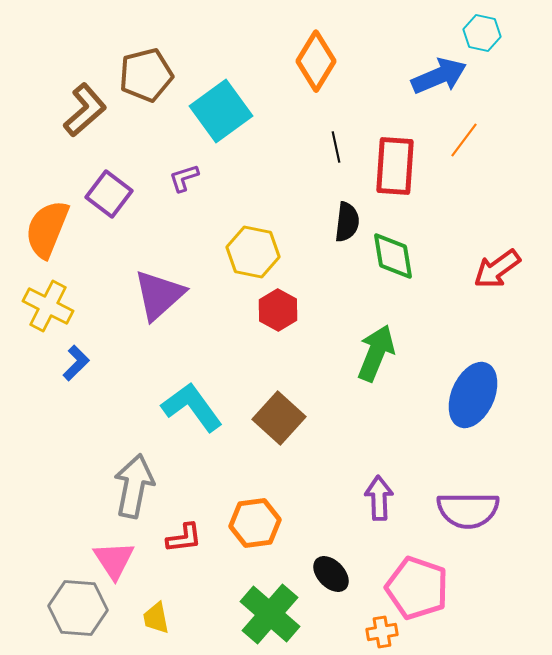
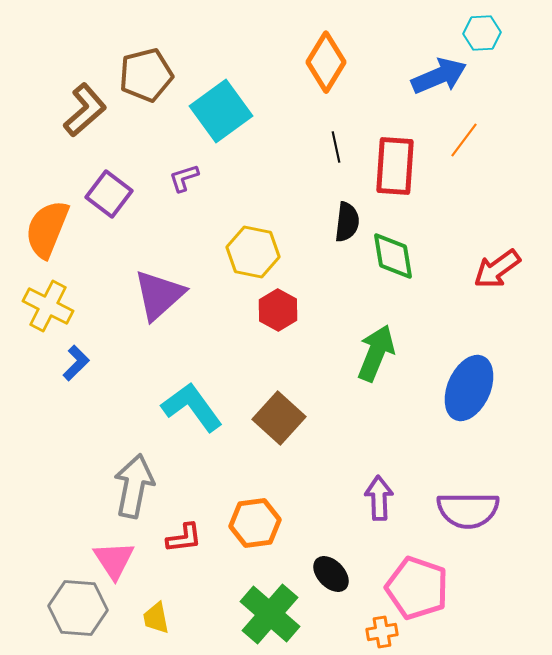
cyan hexagon: rotated 15 degrees counterclockwise
orange diamond: moved 10 px right, 1 px down
blue ellipse: moved 4 px left, 7 px up
